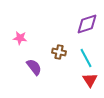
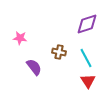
red triangle: moved 2 px left, 1 px down
